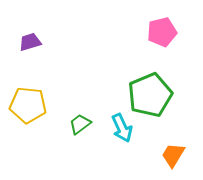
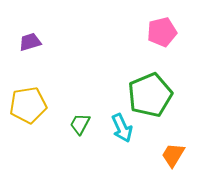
yellow pentagon: rotated 15 degrees counterclockwise
green trapezoid: rotated 25 degrees counterclockwise
